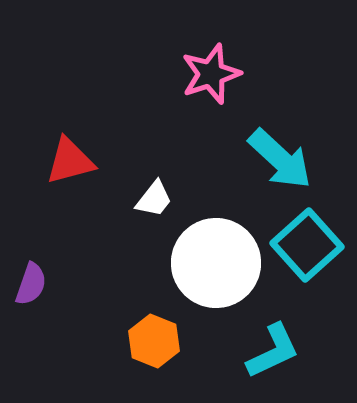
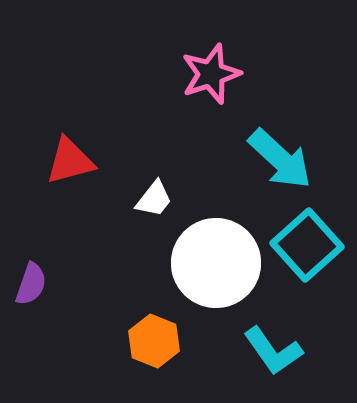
cyan L-shape: rotated 80 degrees clockwise
